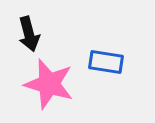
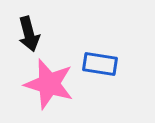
blue rectangle: moved 6 px left, 2 px down
